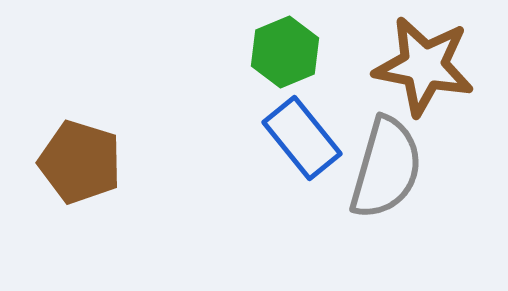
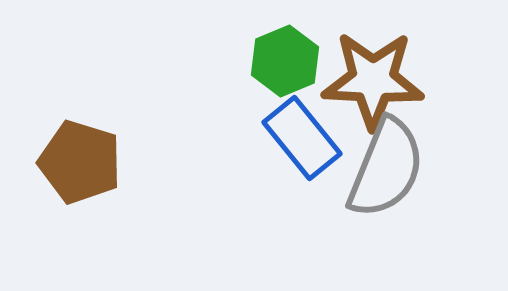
green hexagon: moved 9 px down
brown star: moved 51 px left, 14 px down; rotated 8 degrees counterclockwise
gray semicircle: rotated 6 degrees clockwise
